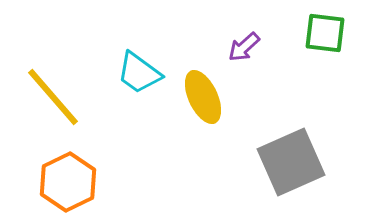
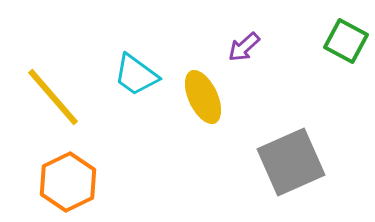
green square: moved 21 px right, 8 px down; rotated 21 degrees clockwise
cyan trapezoid: moved 3 px left, 2 px down
